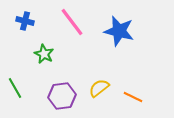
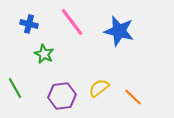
blue cross: moved 4 px right, 3 px down
orange line: rotated 18 degrees clockwise
